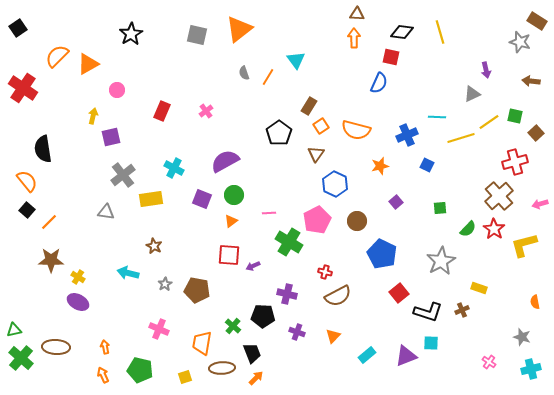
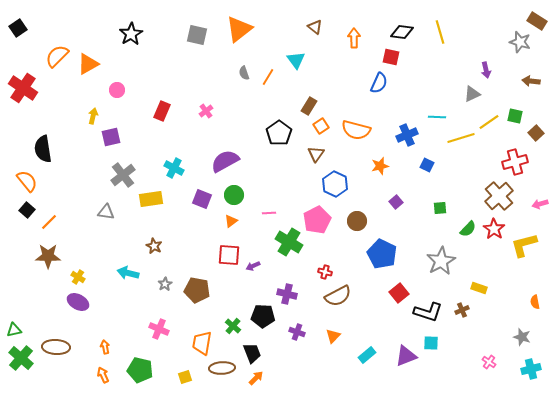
brown triangle at (357, 14): moved 42 px left, 13 px down; rotated 35 degrees clockwise
brown star at (51, 260): moved 3 px left, 4 px up
